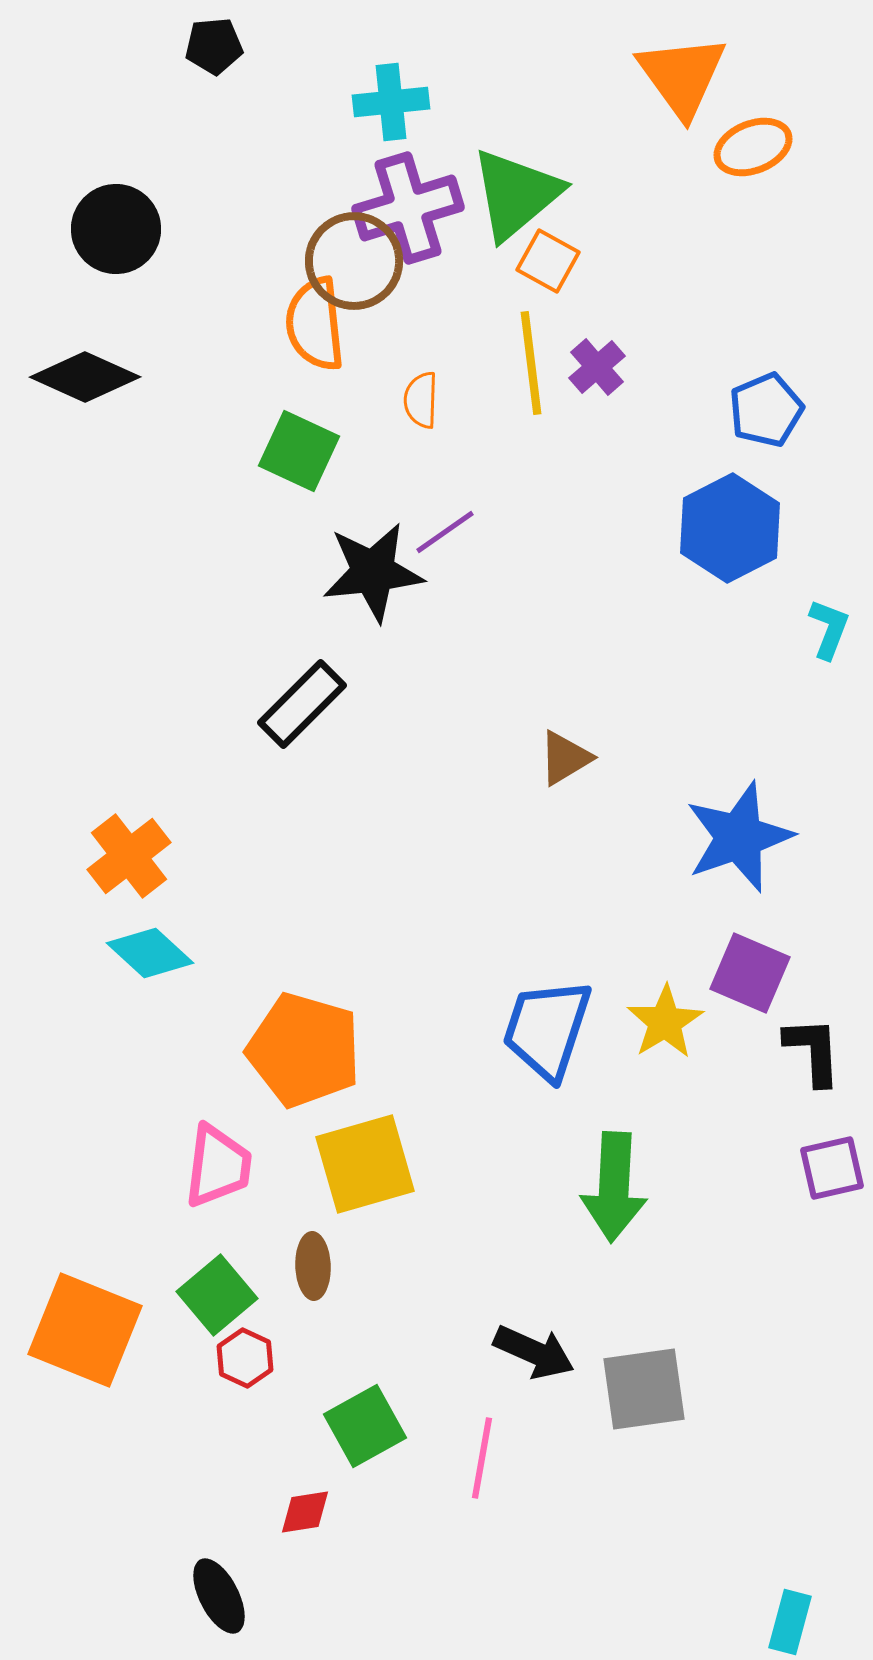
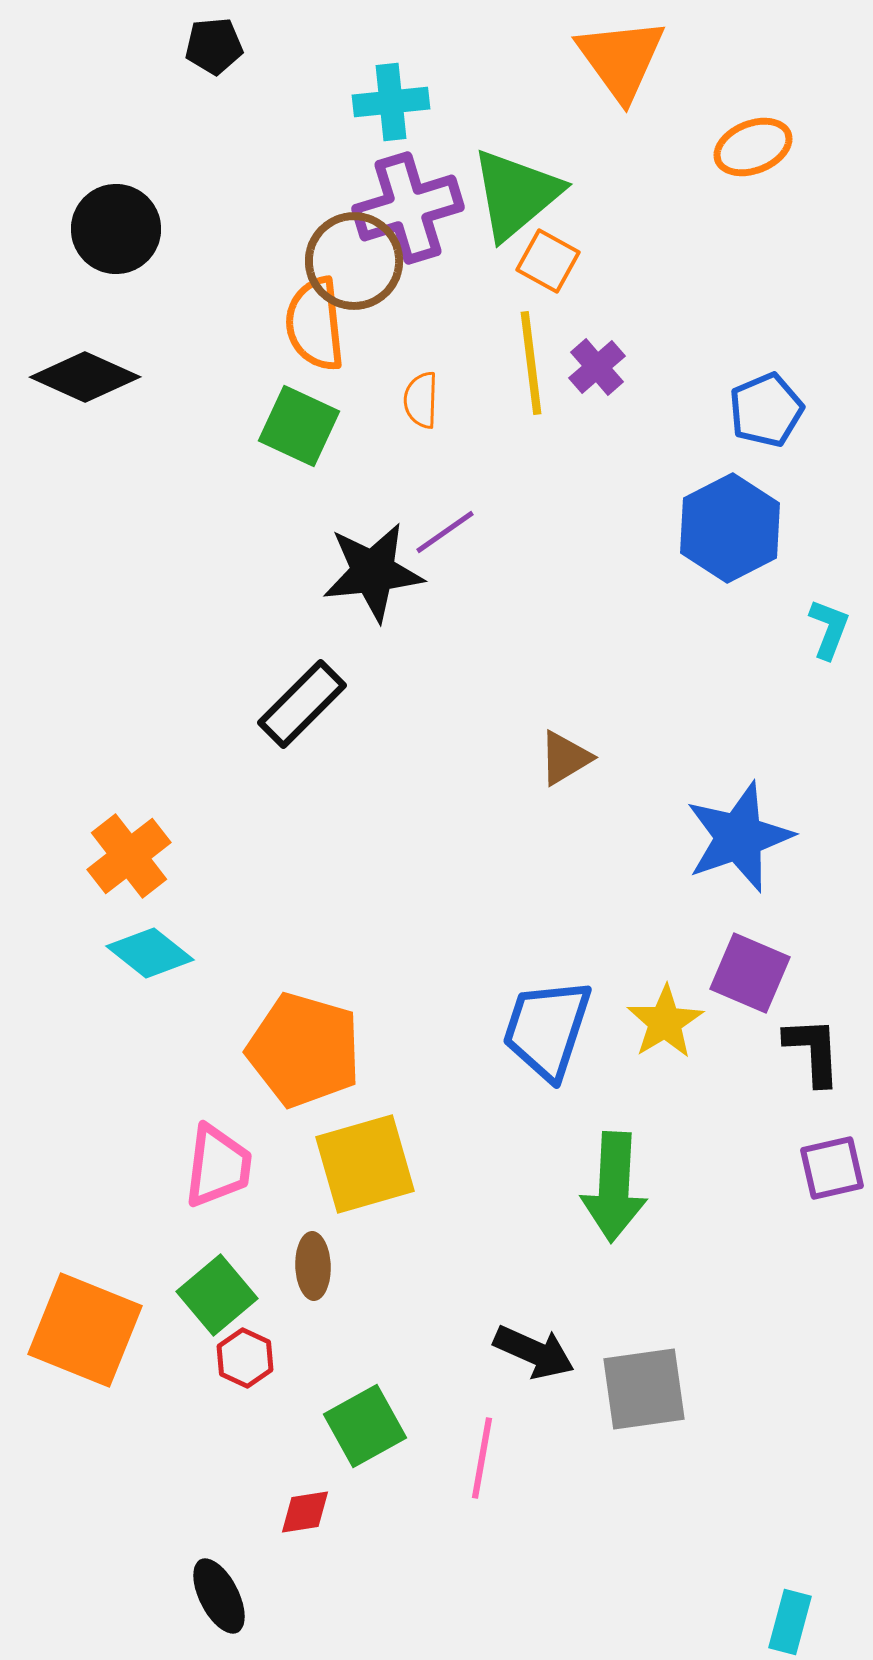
orange triangle at (682, 76): moved 61 px left, 17 px up
green square at (299, 451): moved 25 px up
cyan diamond at (150, 953): rotated 4 degrees counterclockwise
